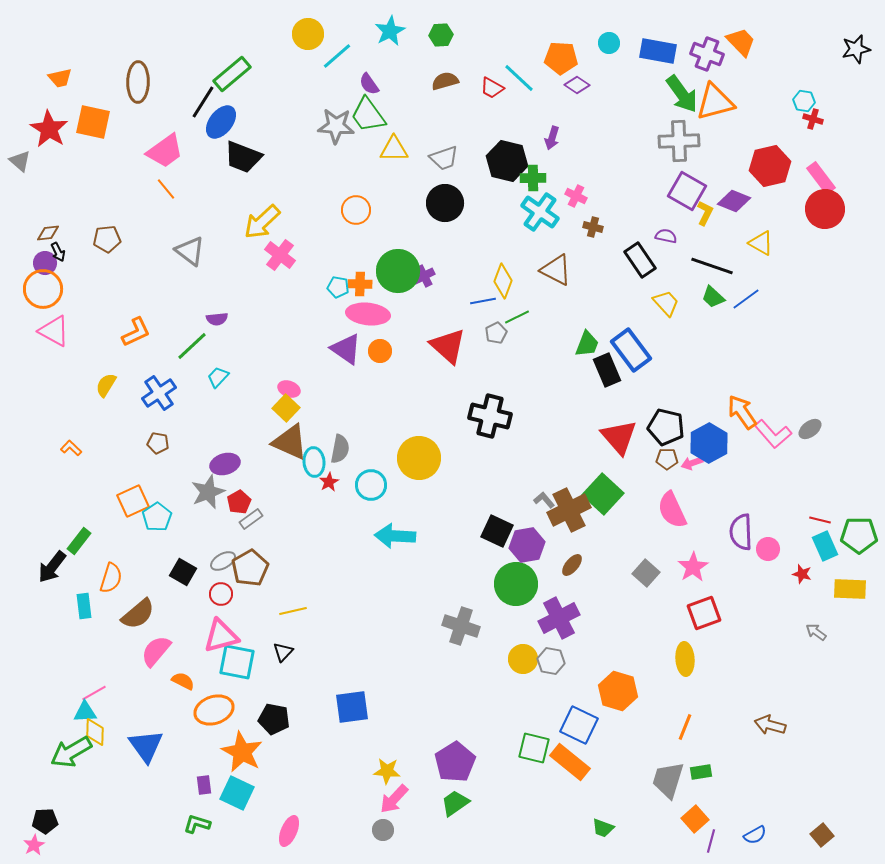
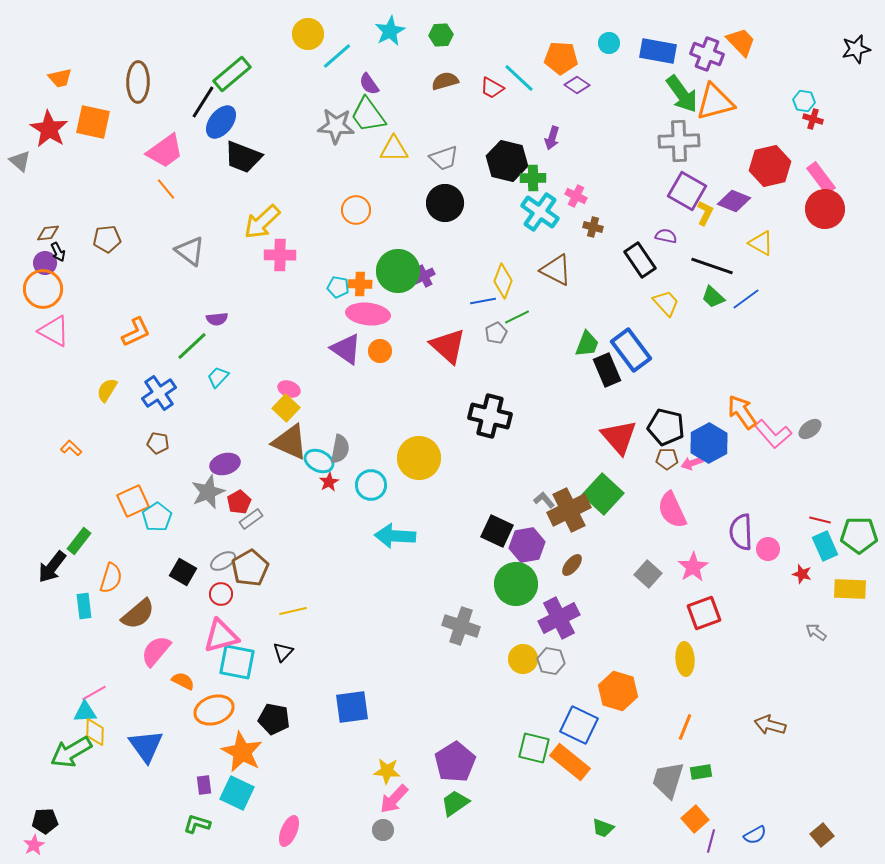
pink cross at (280, 255): rotated 36 degrees counterclockwise
yellow semicircle at (106, 385): moved 1 px right, 5 px down
cyan ellipse at (314, 462): moved 5 px right, 1 px up; rotated 60 degrees counterclockwise
gray square at (646, 573): moved 2 px right, 1 px down
